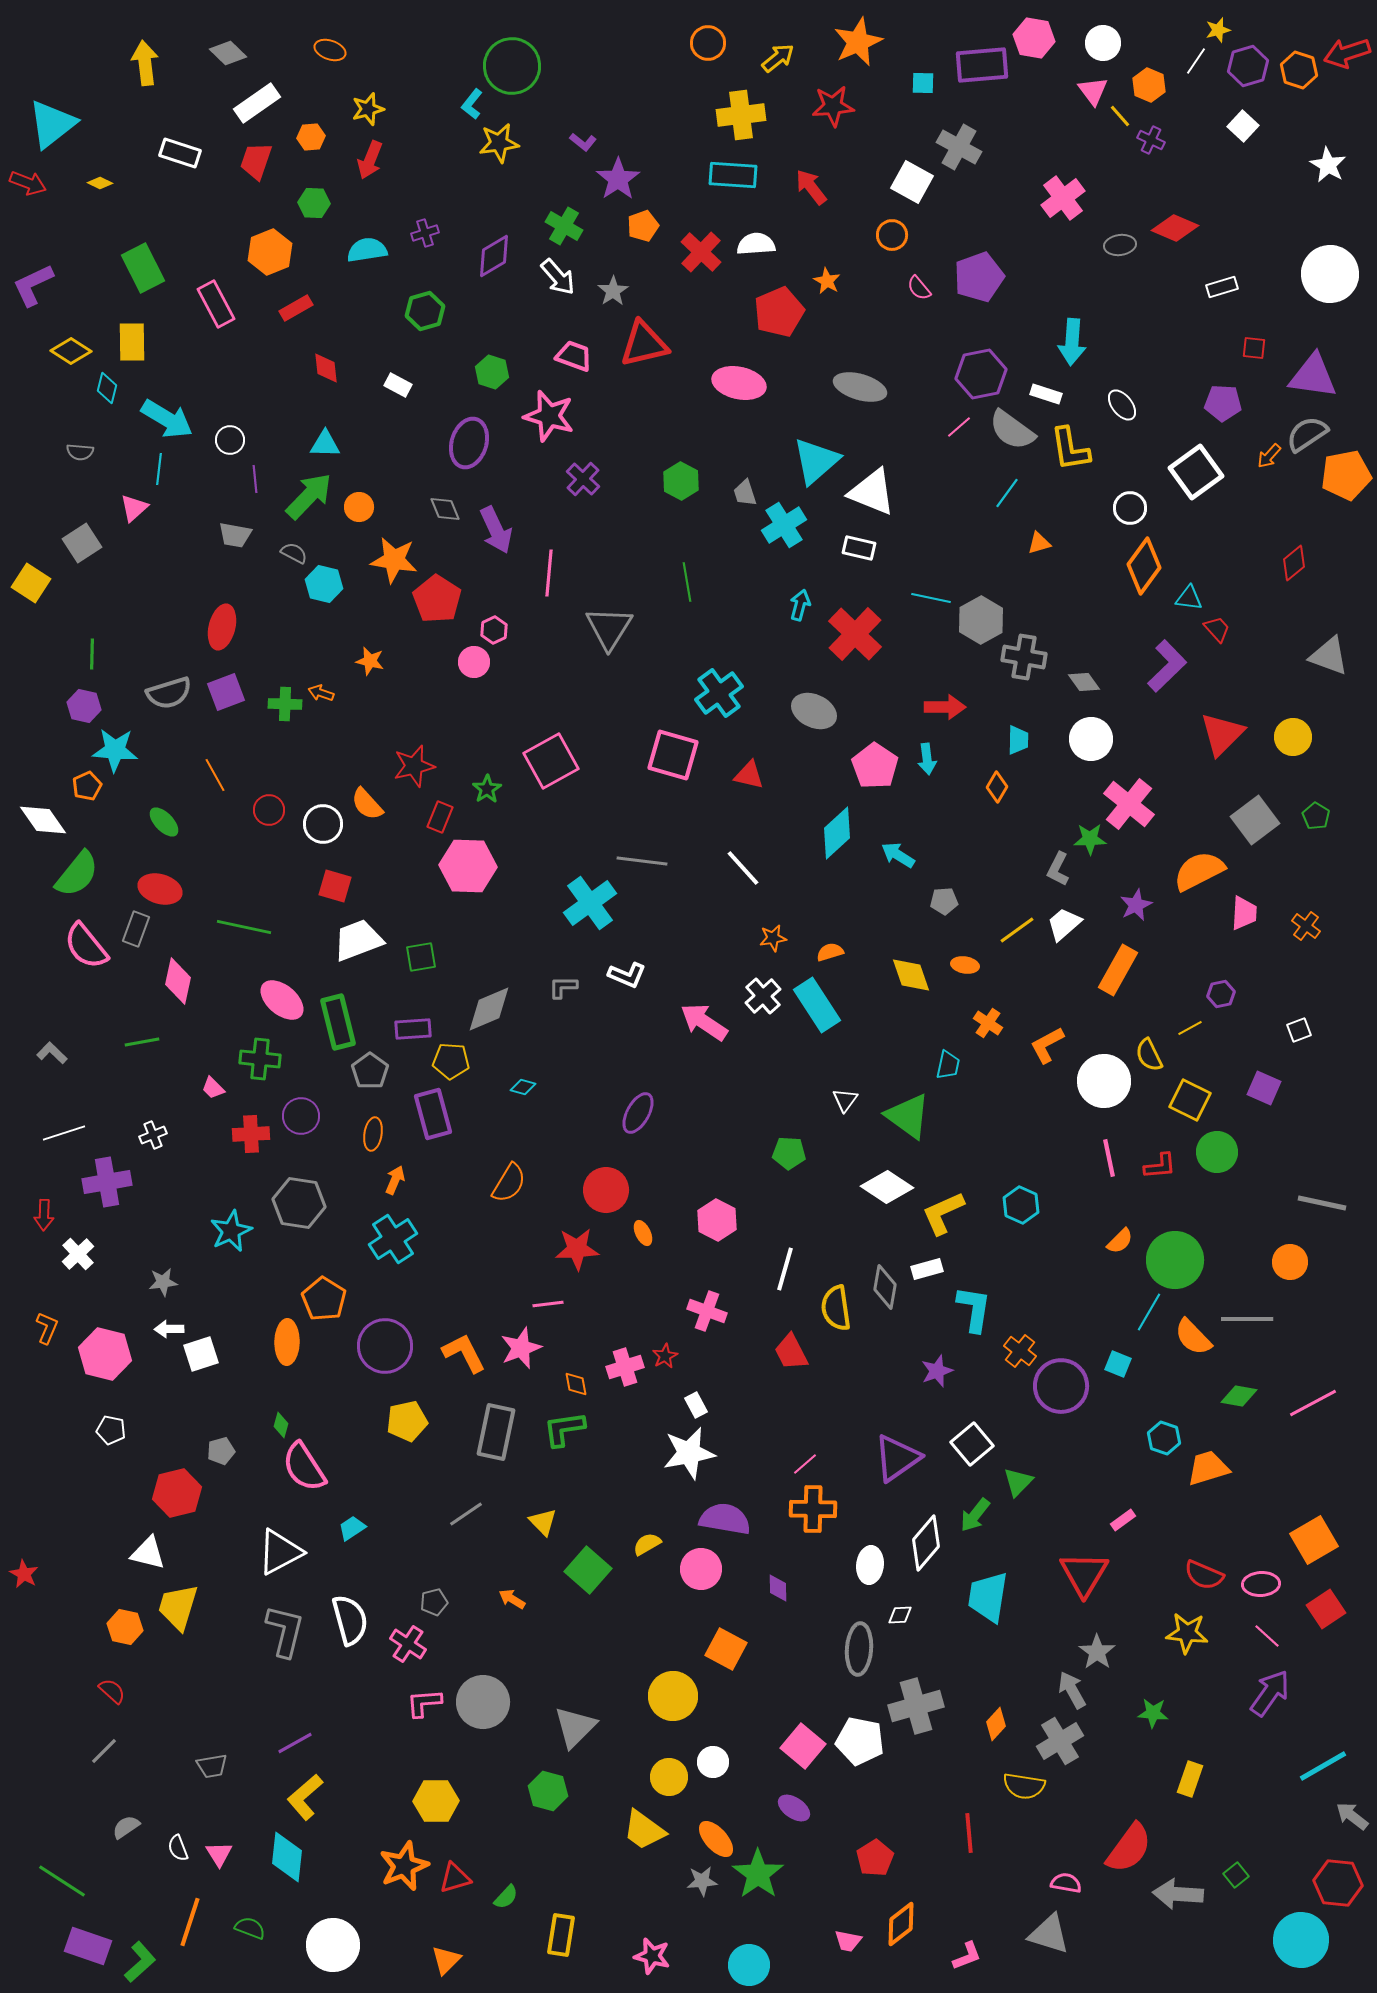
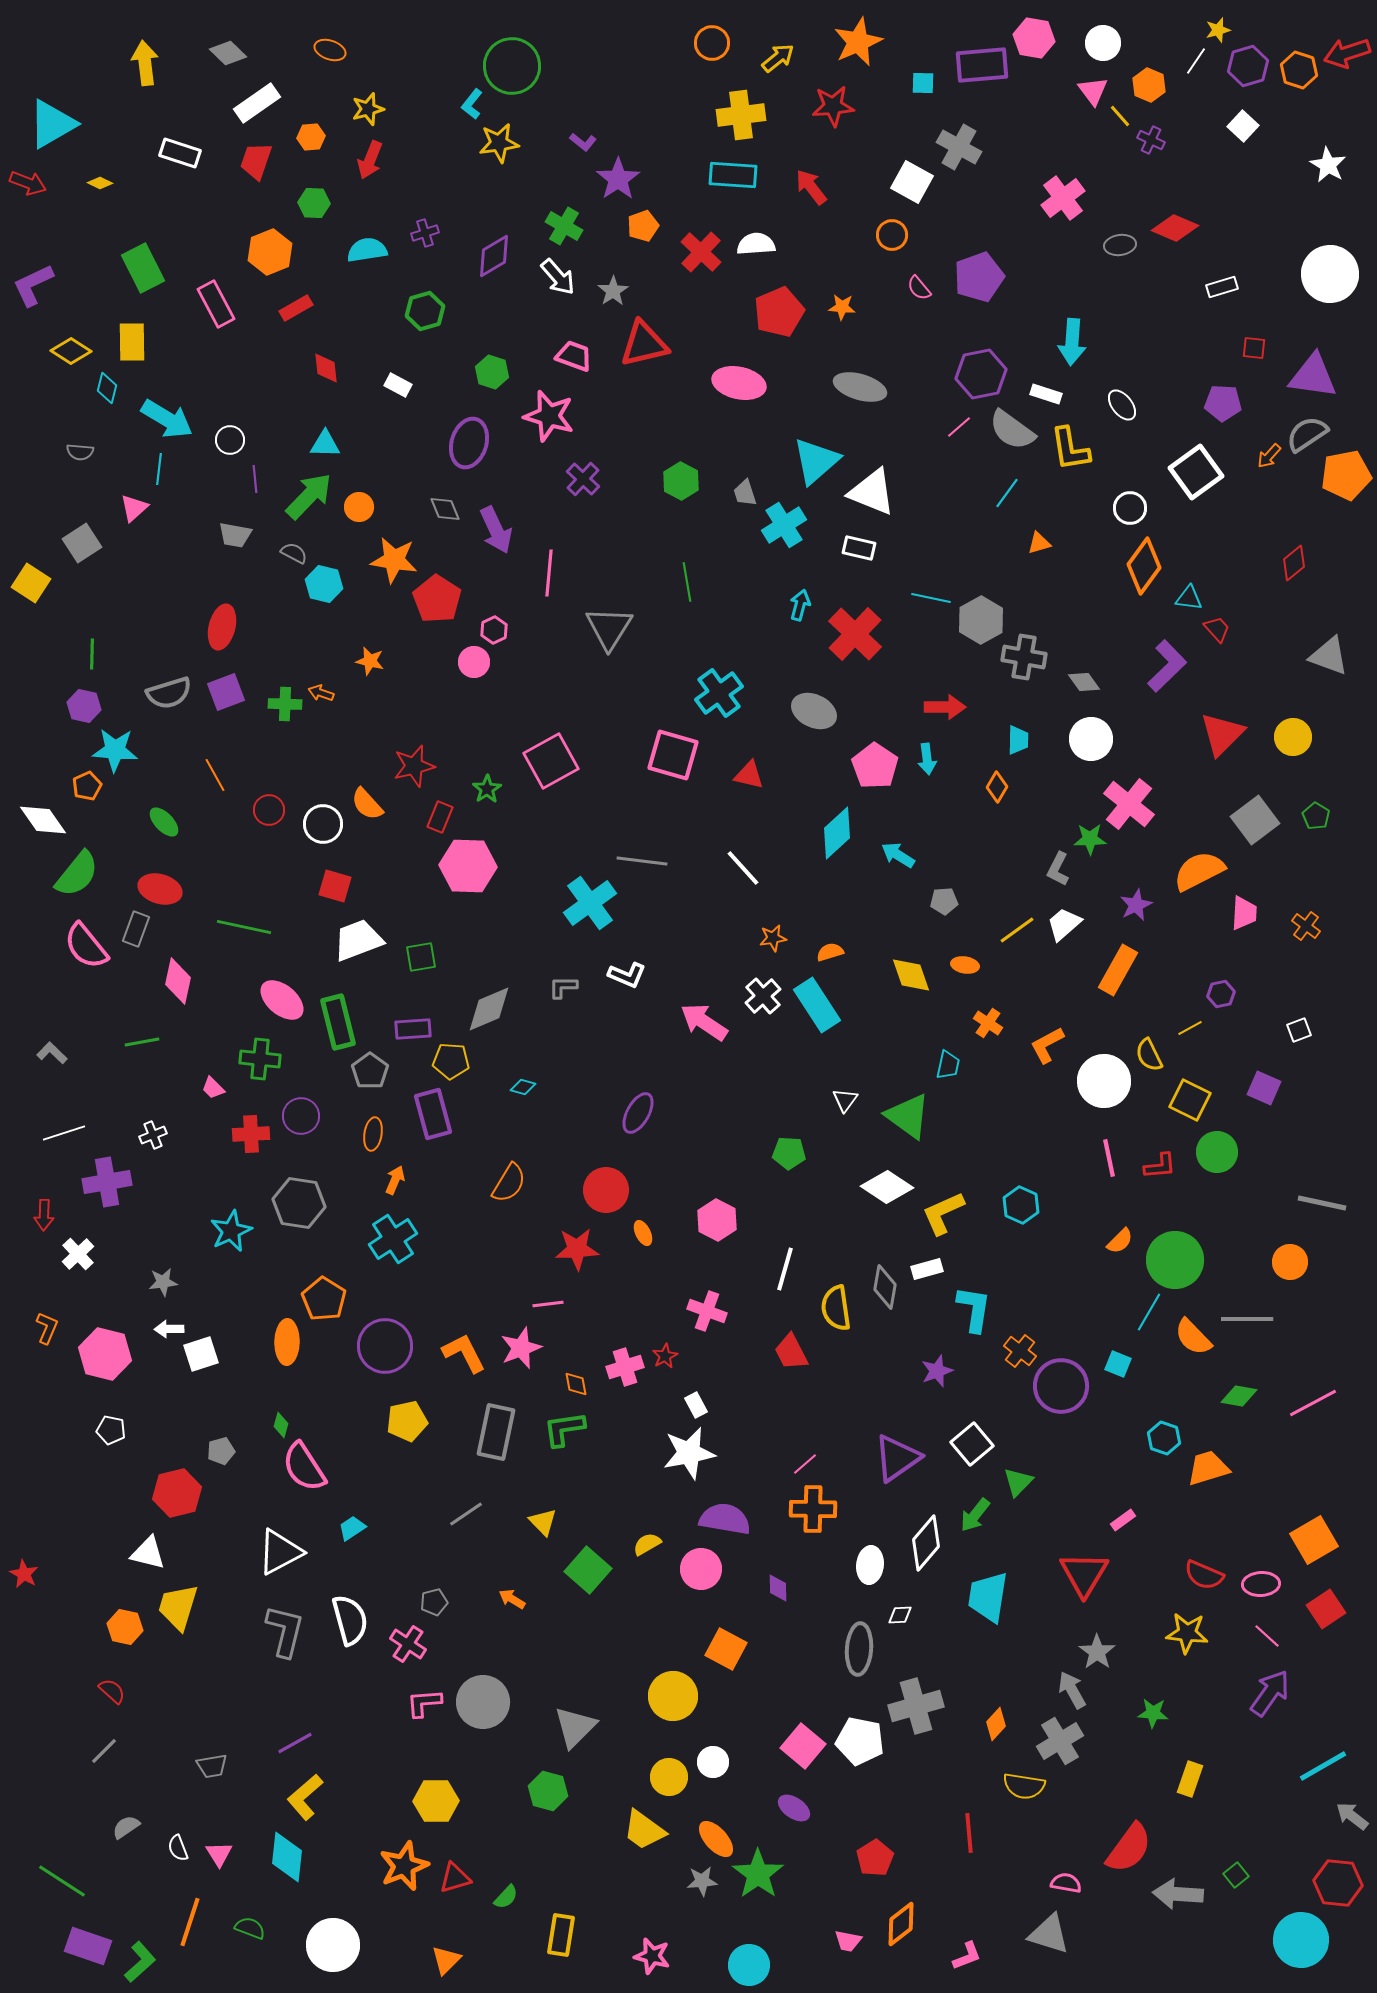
orange circle at (708, 43): moved 4 px right
cyan triangle at (52, 124): rotated 8 degrees clockwise
orange star at (827, 281): moved 15 px right, 26 px down; rotated 24 degrees counterclockwise
